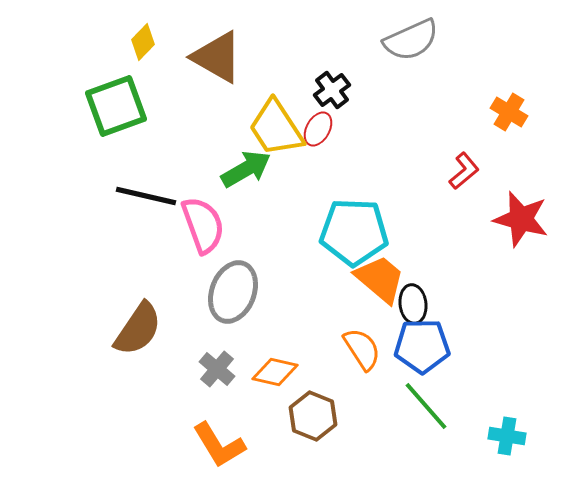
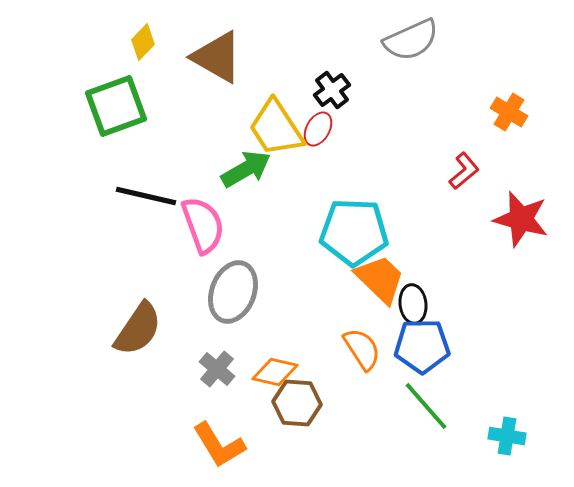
orange trapezoid: rotated 4 degrees clockwise
brown hexagon: moved 16 px left, 13 px up; rotated 18 degrees counterclockwise
